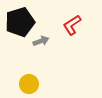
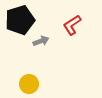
black pentagon: moved 2 px up
